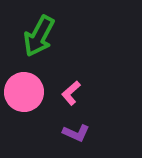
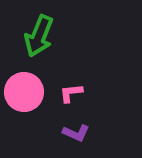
green arrow: rotated 6 degrees counterclockwise
pink L-shape: rotated 35 degrees clockwise
